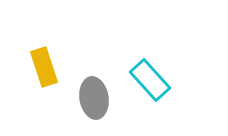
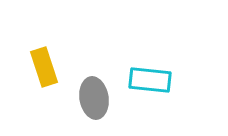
cyan rectangle: rotated 42 degrees counterclockwise
